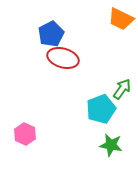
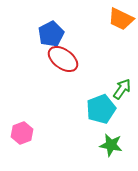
red ellipse: moved 1 px down; rotated 20 degrees clockwise
pink hexagon: moved 3 px left, 1 px up; rotated 15 degrees clockwise
